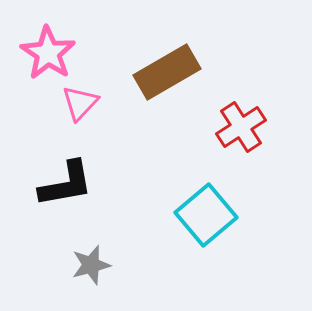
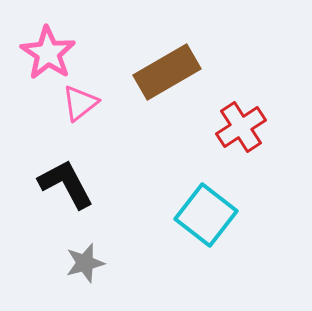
pink triangle: rotated 9 degrees clockwise
black L-shape: rotated 108 degrees counterclockwise
cyan square: rotated 12 degrees counterclockwise
gray star: moved 6 px left, 2 px up
